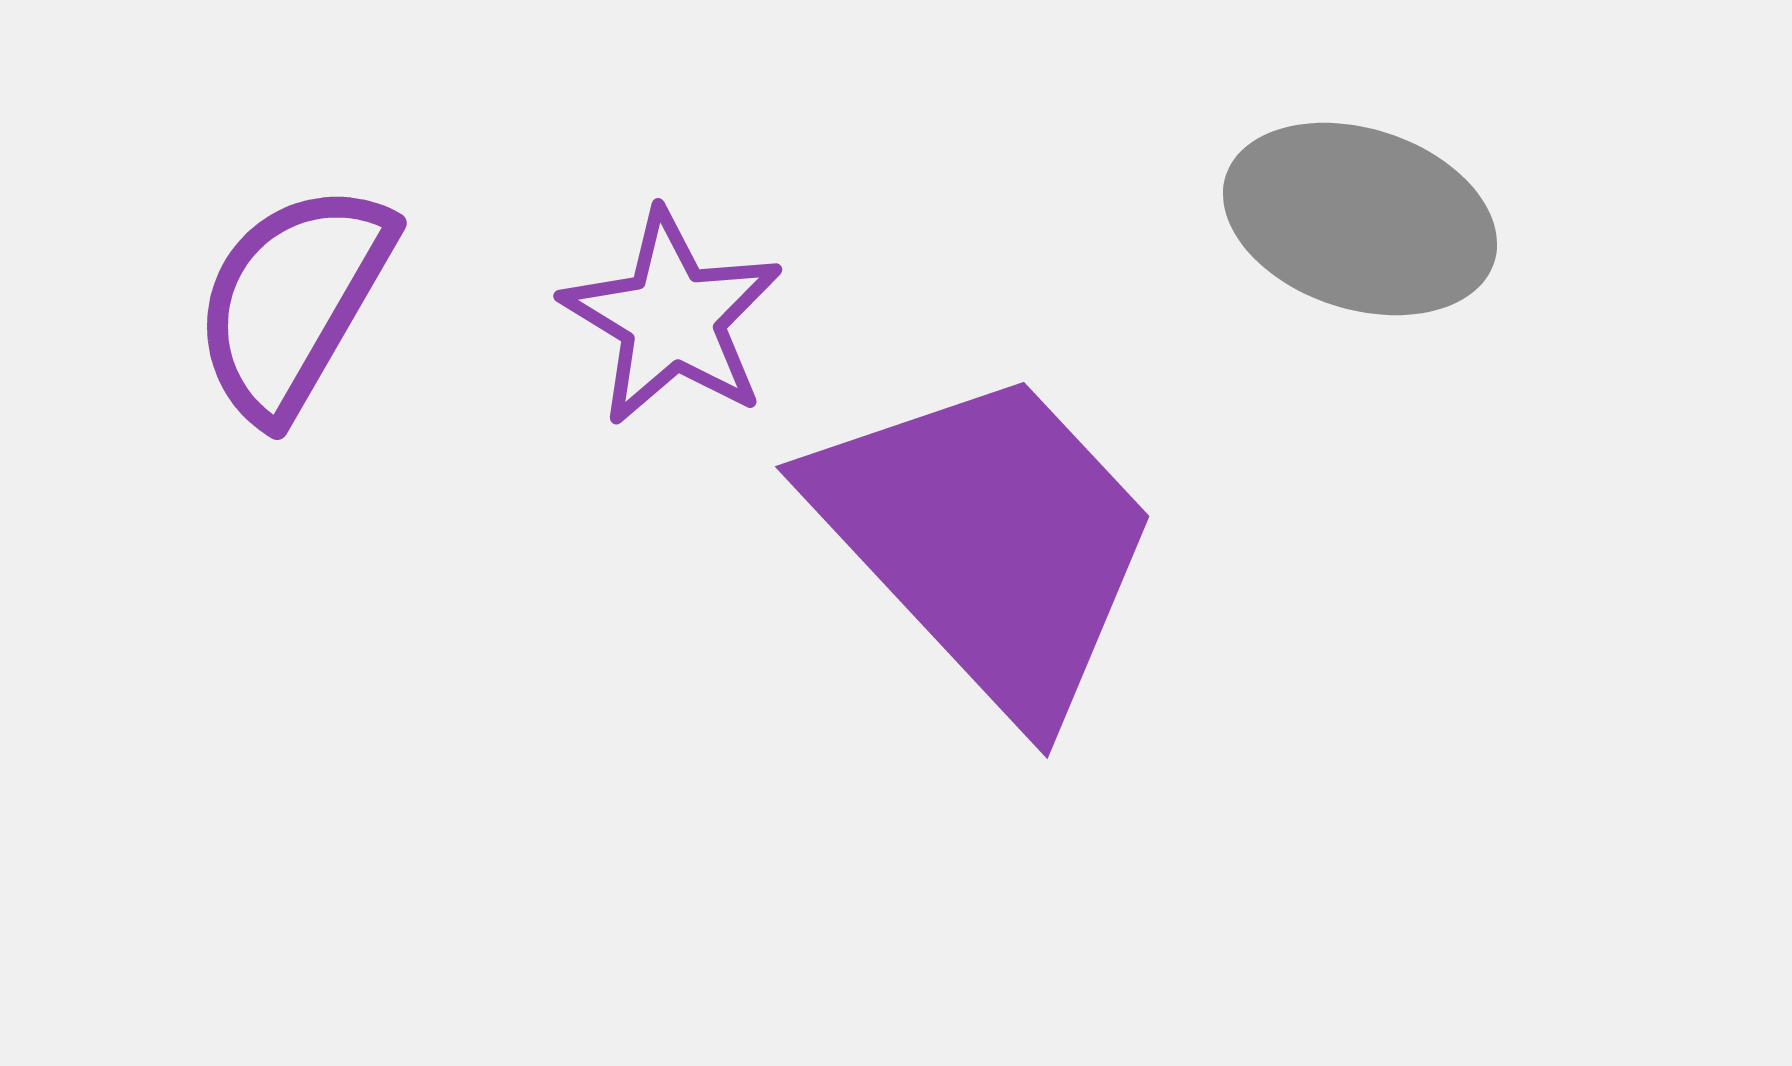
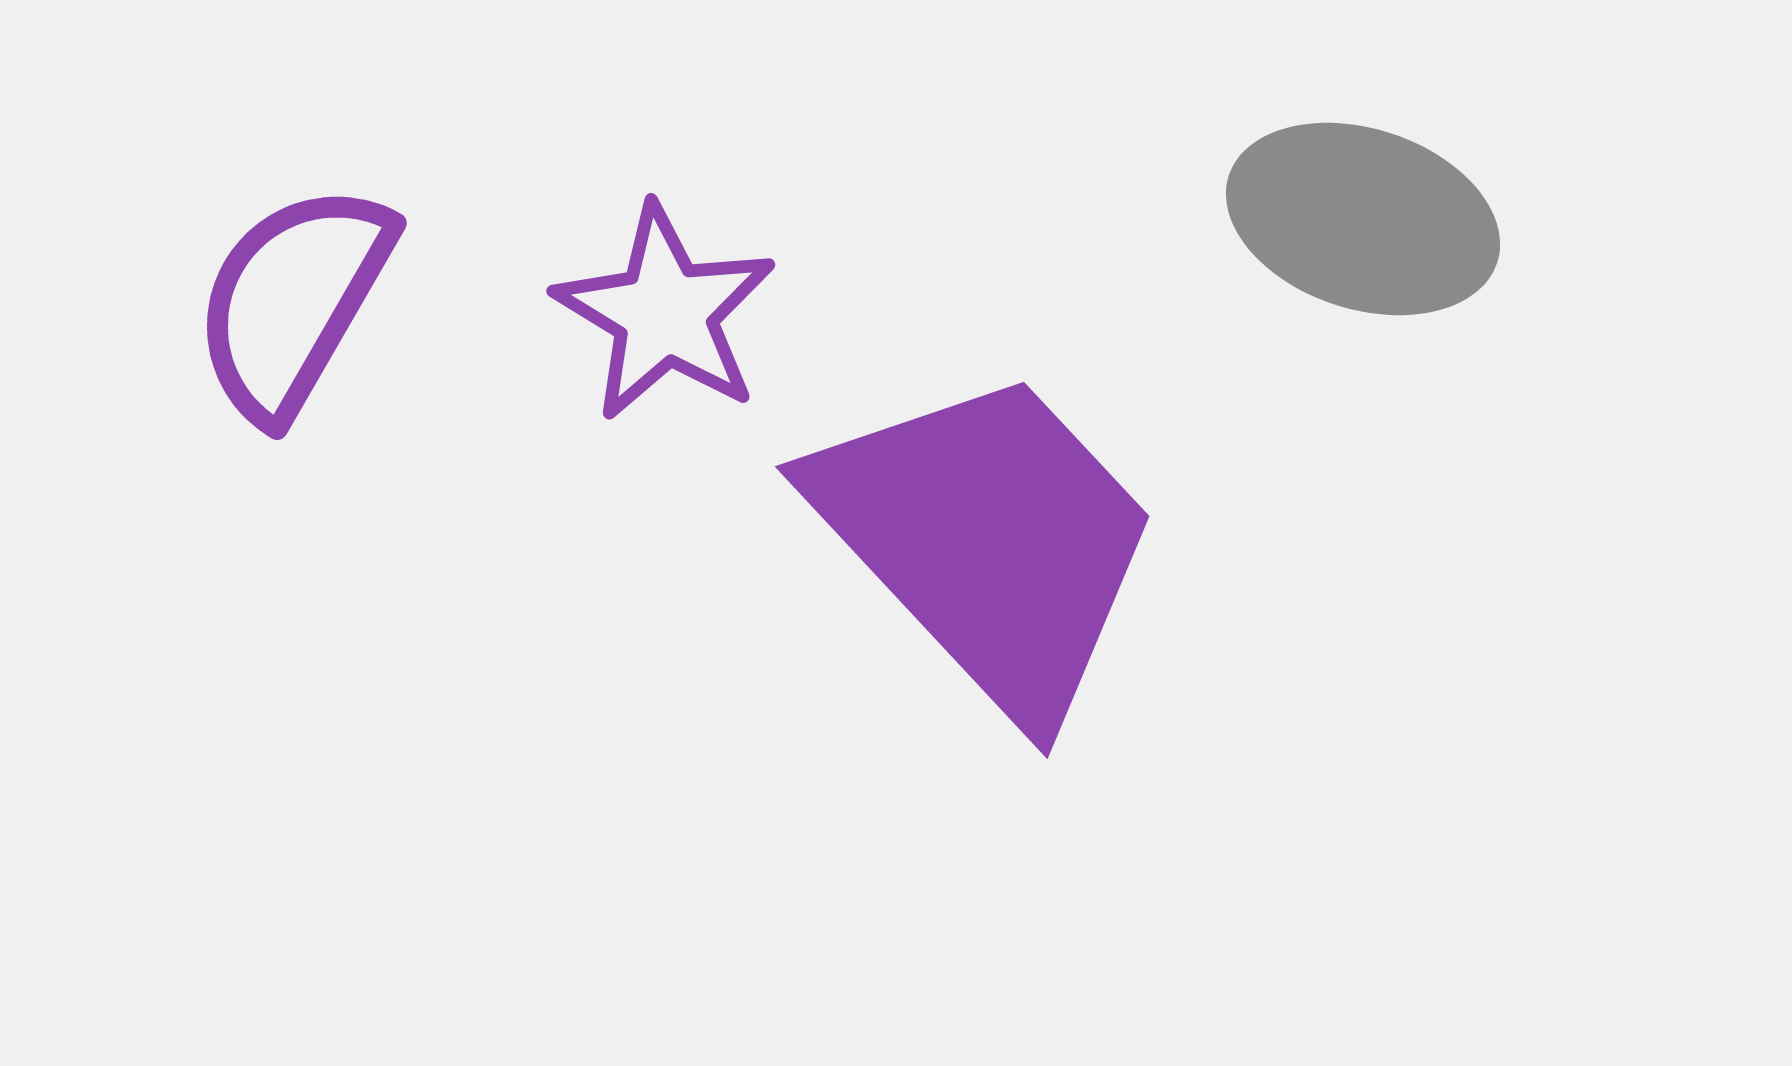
gray ellipse: moved 3 px right
purple star: moved 7 px left, 5 px up
